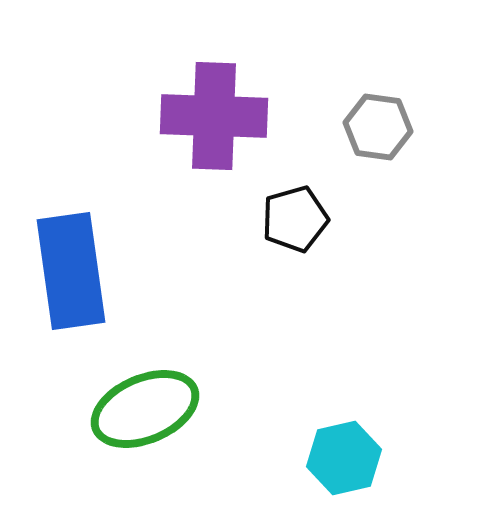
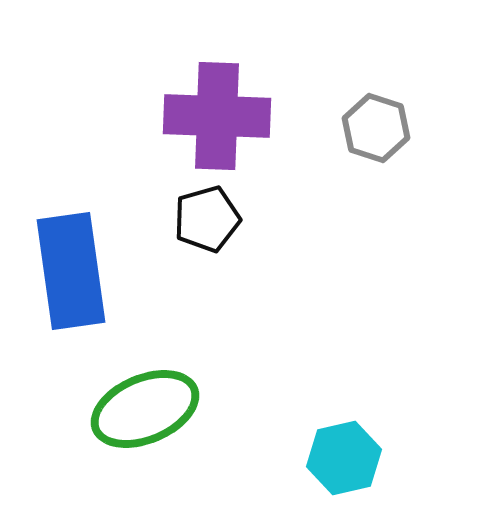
purple cross: moved 3 px right
gray hexagon: moved 2 px left, 1 px down; rotated 10 degrees clockwise
black pentagon: moved 88 px left
